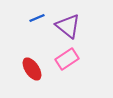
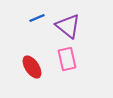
pink rectangle: rotated 70 degrees counterclockwise
red ellipse: moved 2 px up
